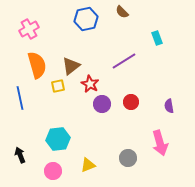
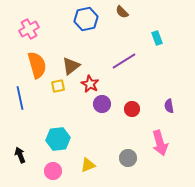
red circle: moved 1 px right, 7 px down
